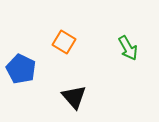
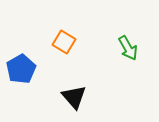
blue pentagon: rotated 16 degrees clockwise
